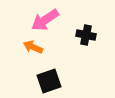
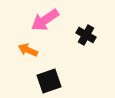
black cross: rotated 18 degrees clockwise
orange arrow: moved 5 px left, 3 px down
